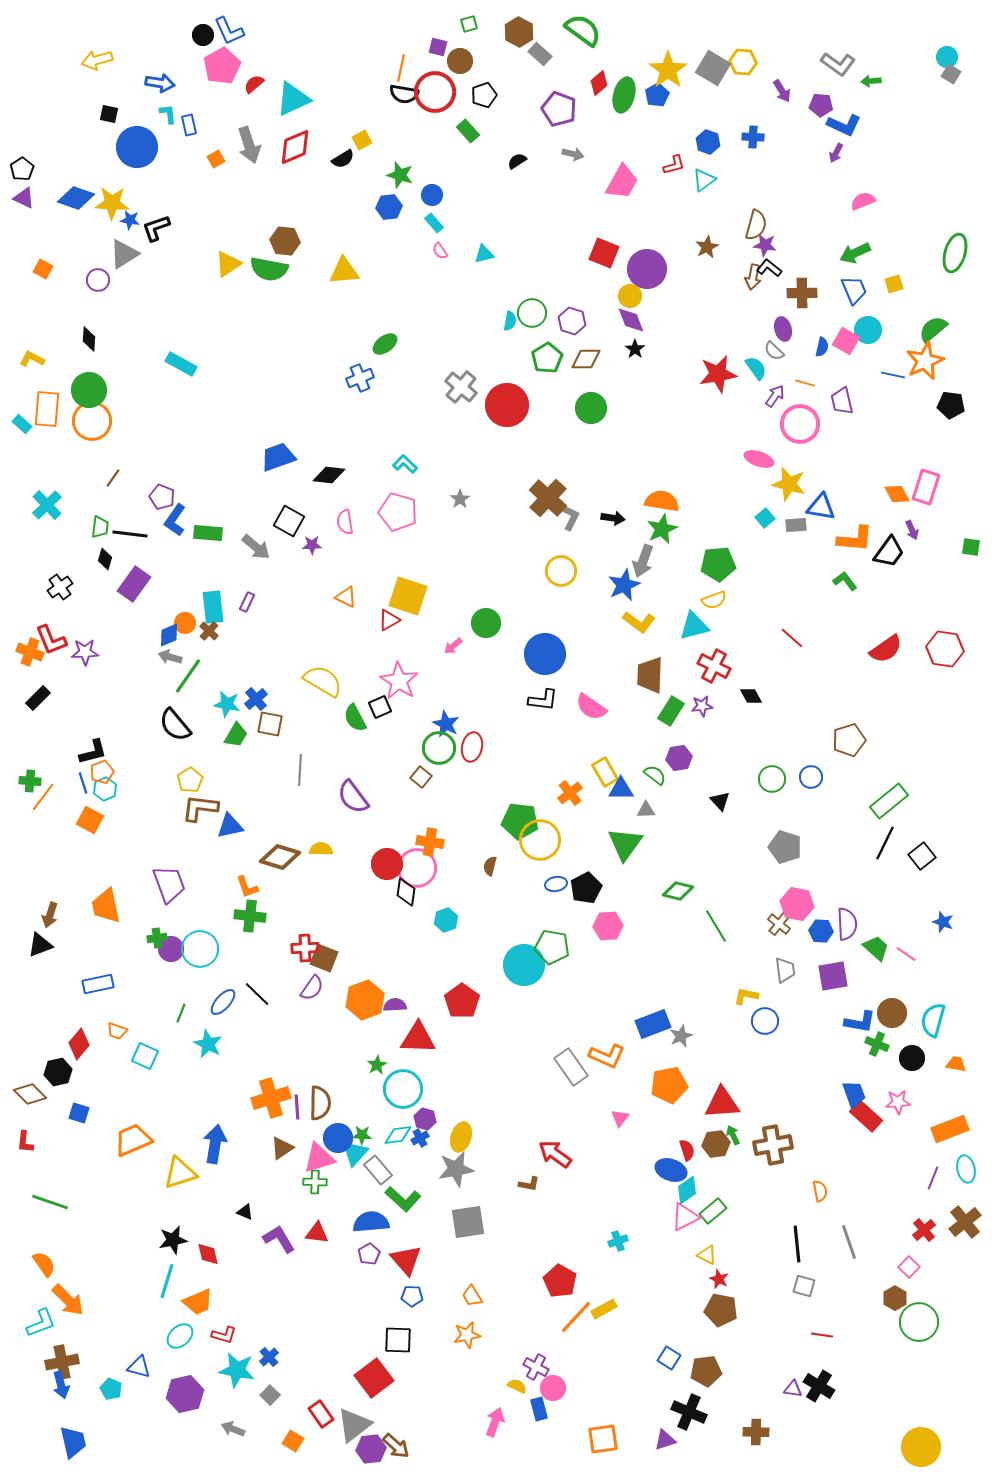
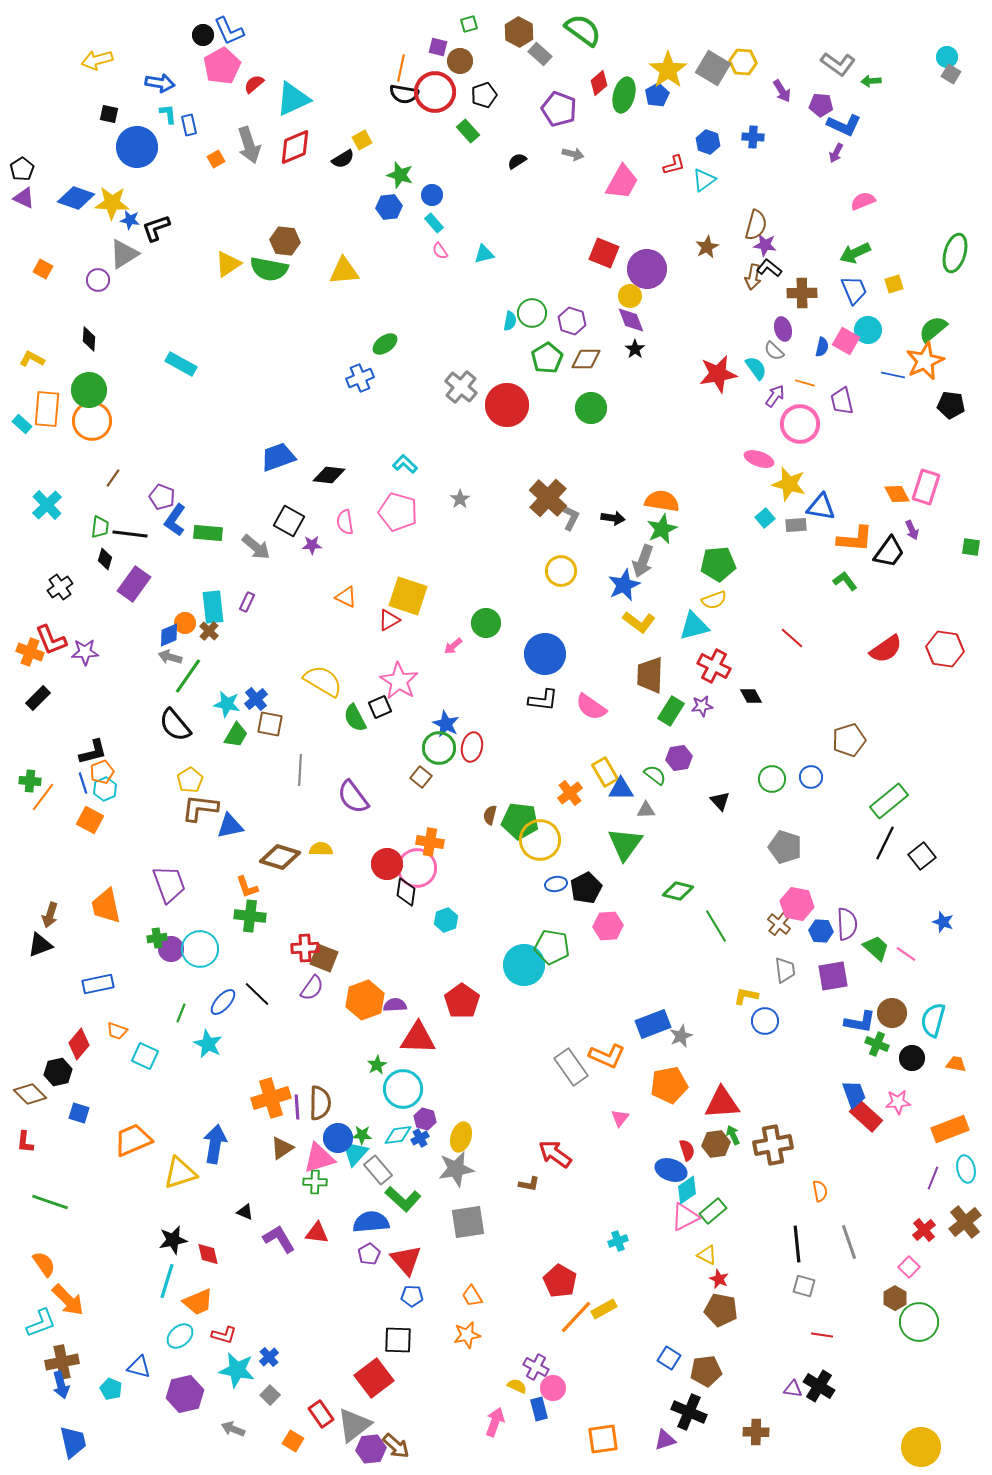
brown semicircle at (490, 866): moved 51 px up
